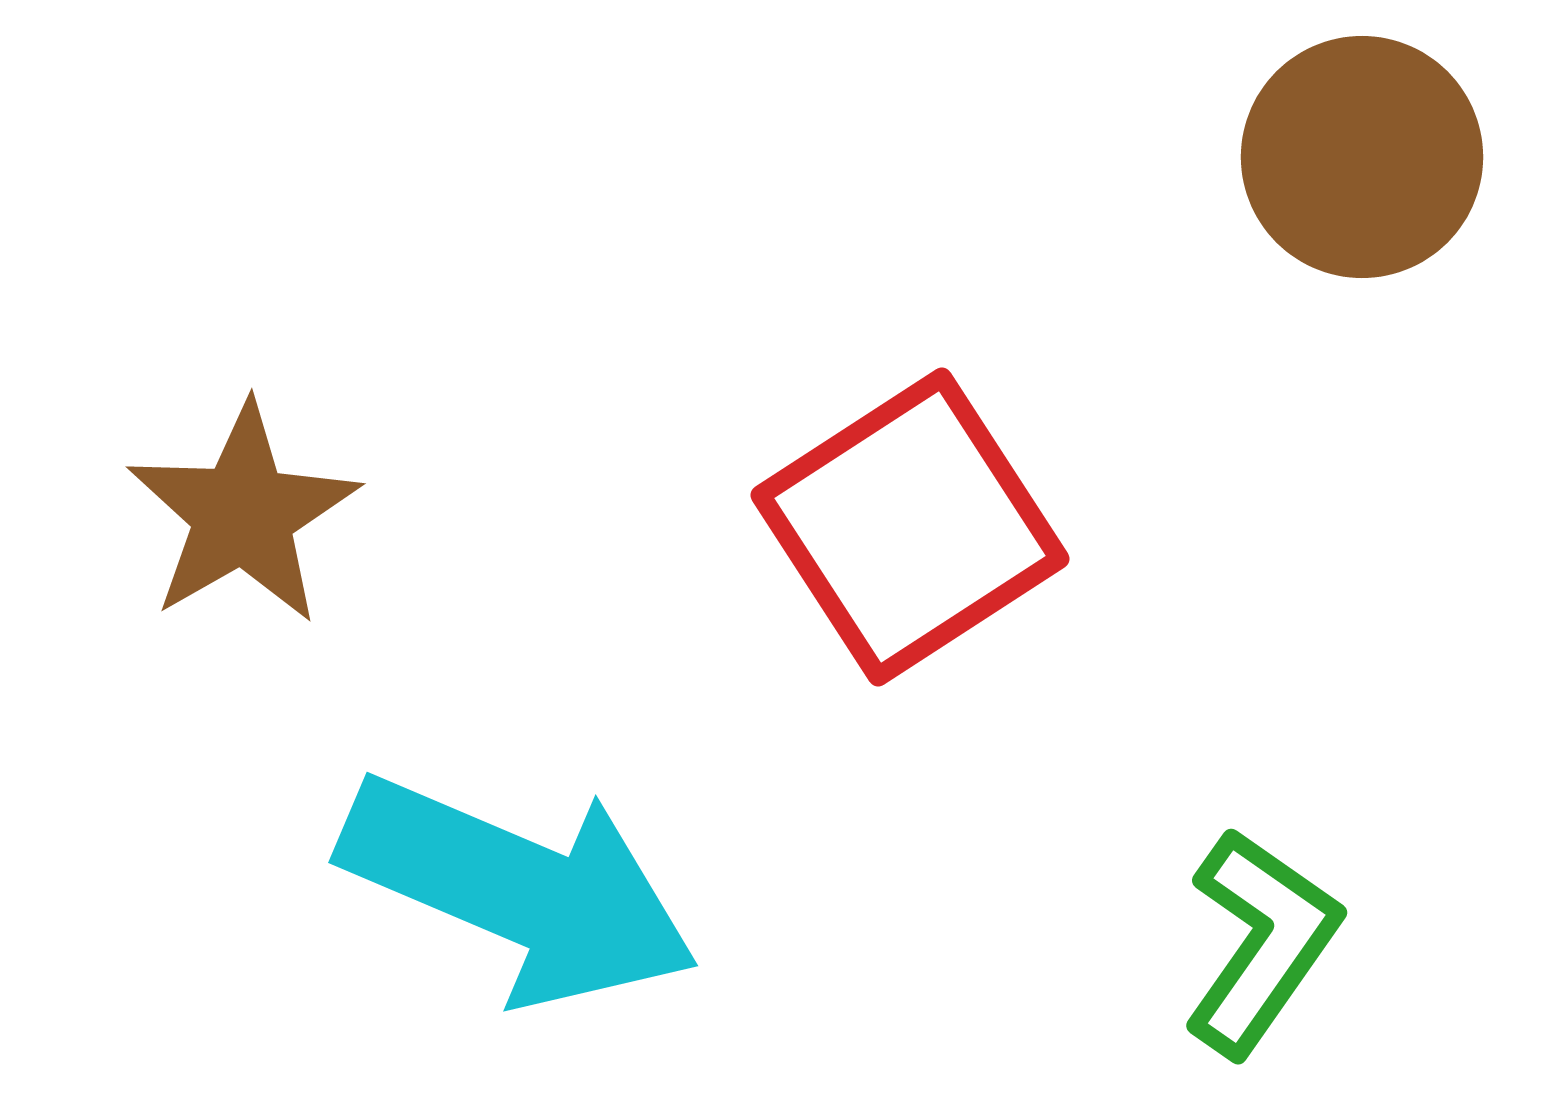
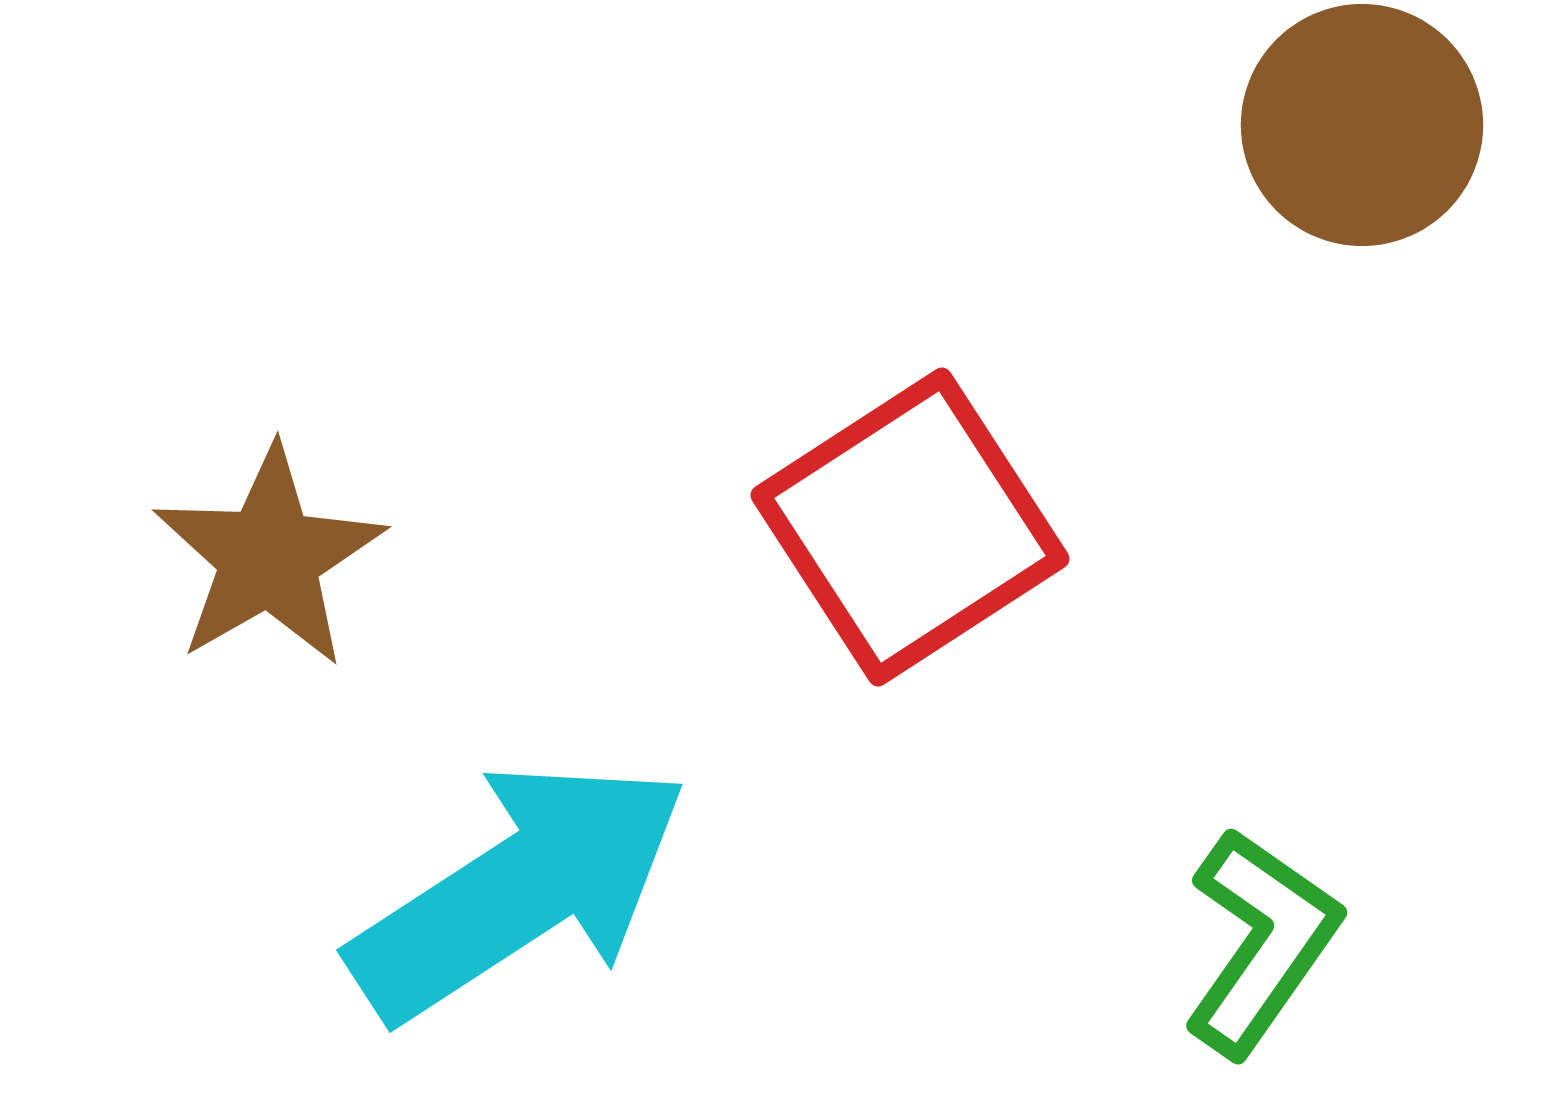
brown circle: moved 32 px up
brown star: moved 26 px right, 43 px down
cyan arrow: rotated 56 degrees counterclockwise
